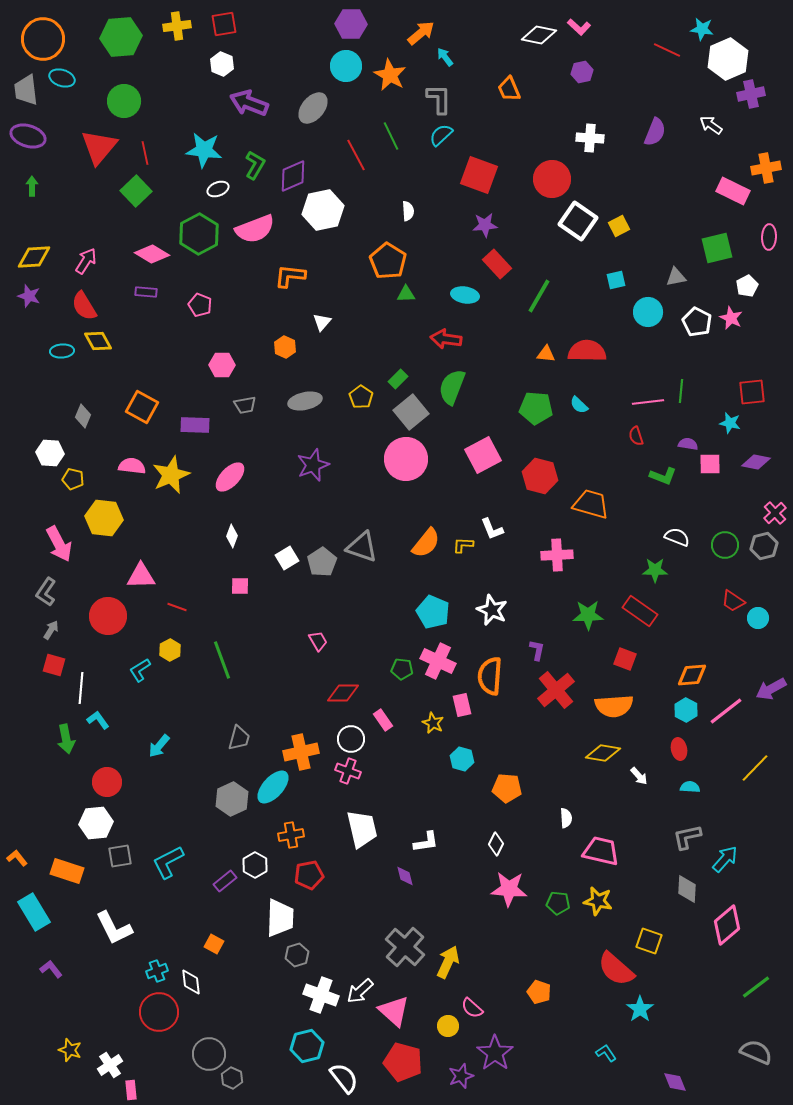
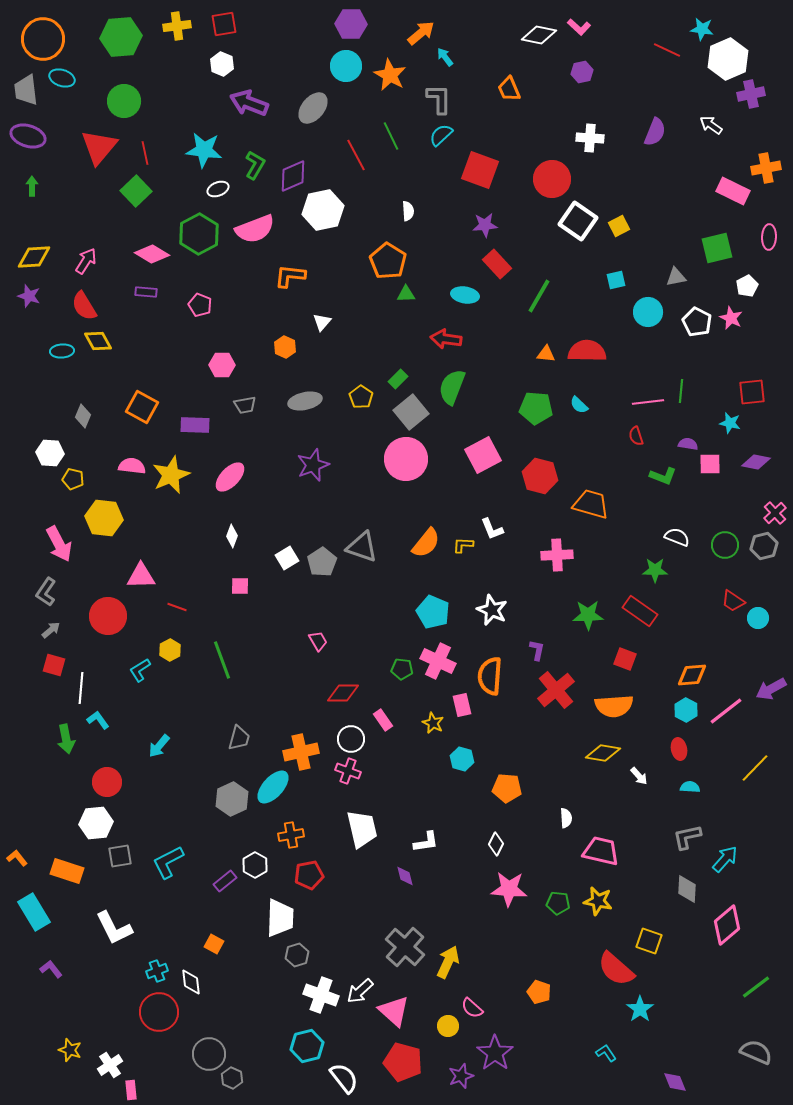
red square at (479, 175): moved 1 px right, 5 px up
gray arrow at (51, 630): rotated 18 degrees clockwise
